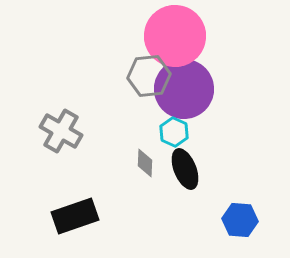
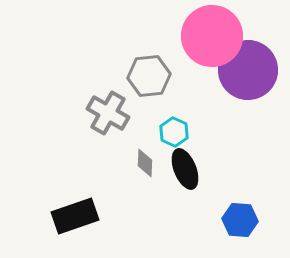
pink circle: moved 37 px right
purple circle: moved 64 px right, 19 px up
gray cross: moved 47 px right, 18 px up
